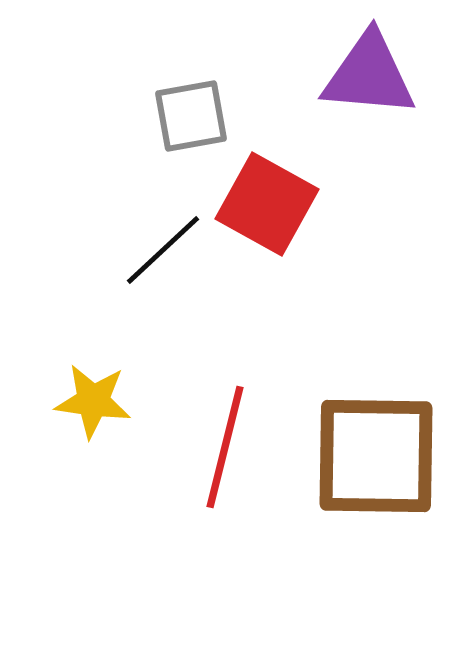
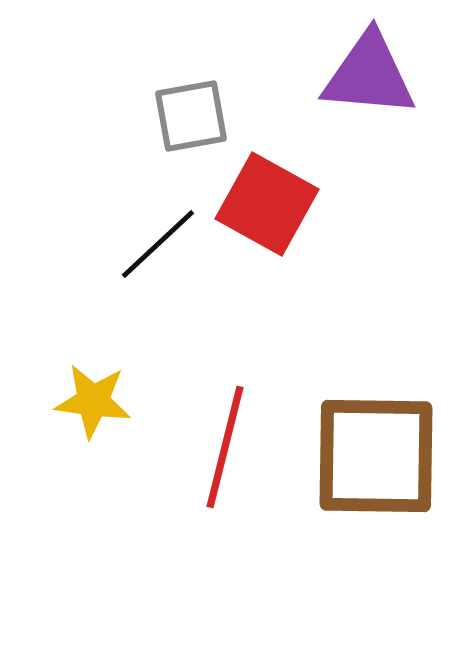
black line: moved 5 px left, 6 px up
